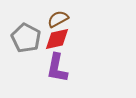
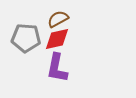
gray pentagon: rotated 24 degrees counterclockwise
